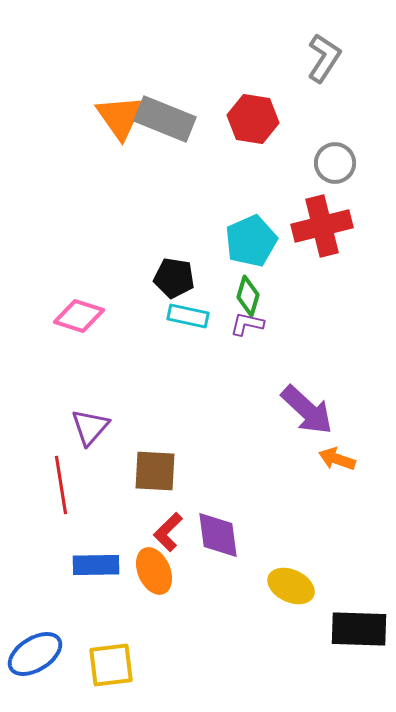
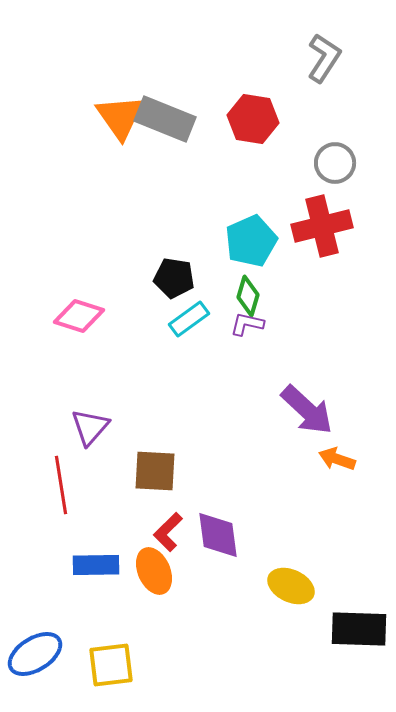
cyan rectangle: moved 1 px right, 3 px down; rotated 48 degrees counterclockwise
